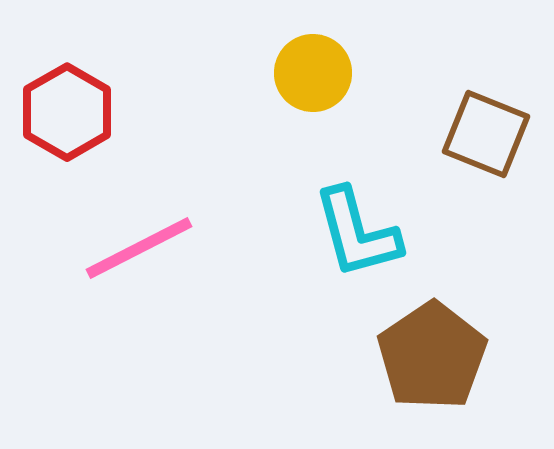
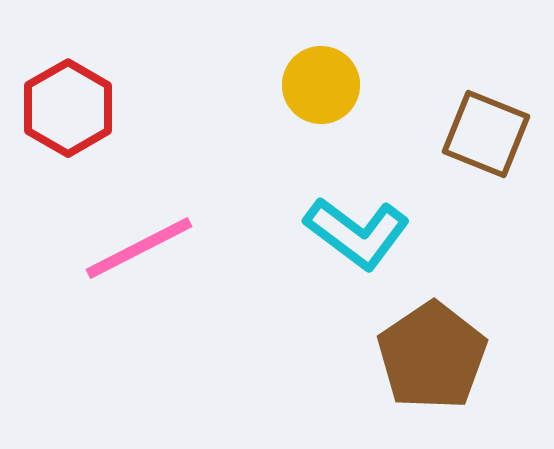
yellow circle: moved 8 px right, 12 px down
red hexagon: moved 1 px right, 4 px up
cyan L-shape: rotated 38 degrees counterclockwise
